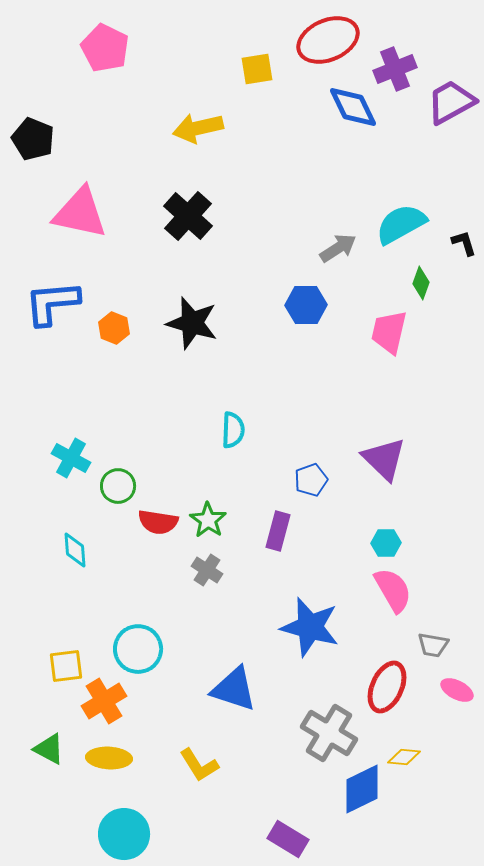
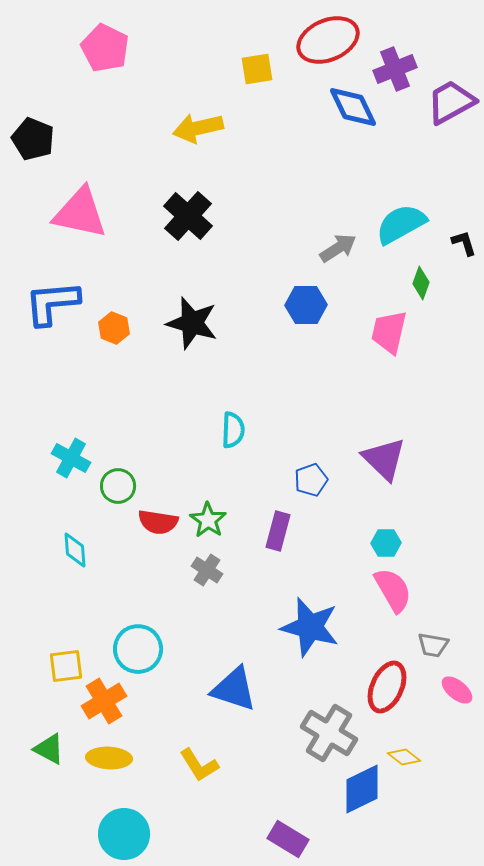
pink ellipse at (457, 690): rotated 12 degrees clockwise
yellow diamond at (404, 757): rotated 32 degrees clockwise
